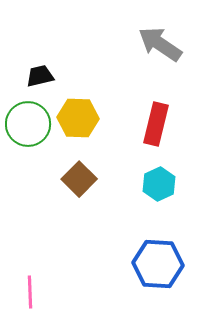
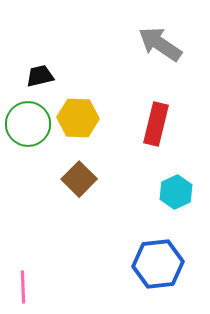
cyan hexagon: moved 17 px right, 8 px down
blue hexagon: rotated 9 degrees counterclockwise
pink line: moved 7 px left, 5 px up
